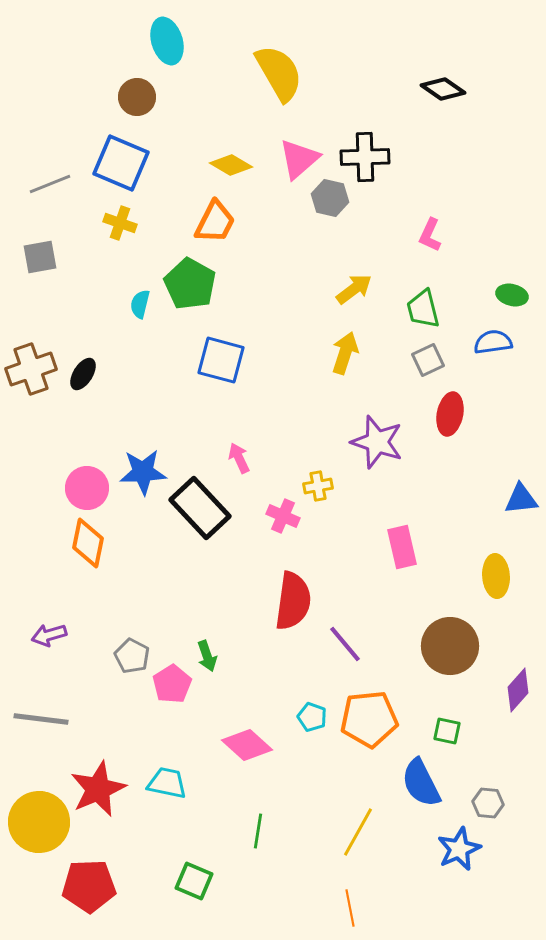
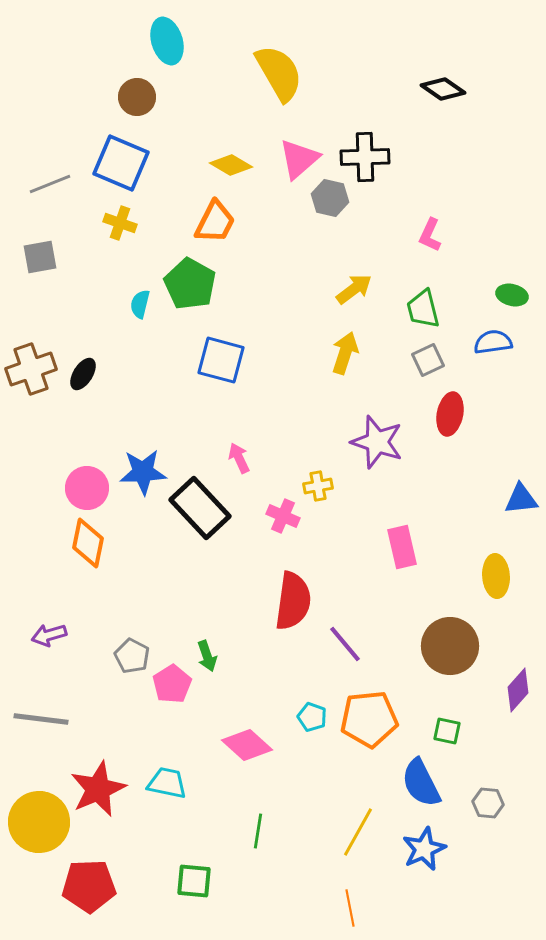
blue star at (459, 849): moved 35 px left
green square at (194, 881): rotated 18 degrees counterclockwise
